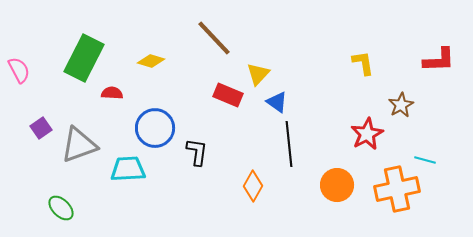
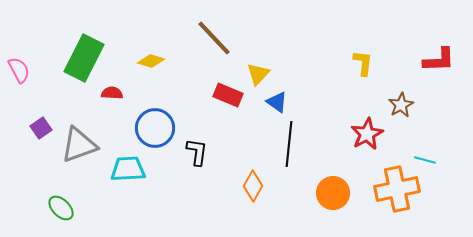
yellow L-shape: rotated 16 degrees clockwise
black line: rotated 12 degrees clockwise
orange circle: moved 4 px left, 8 px down
